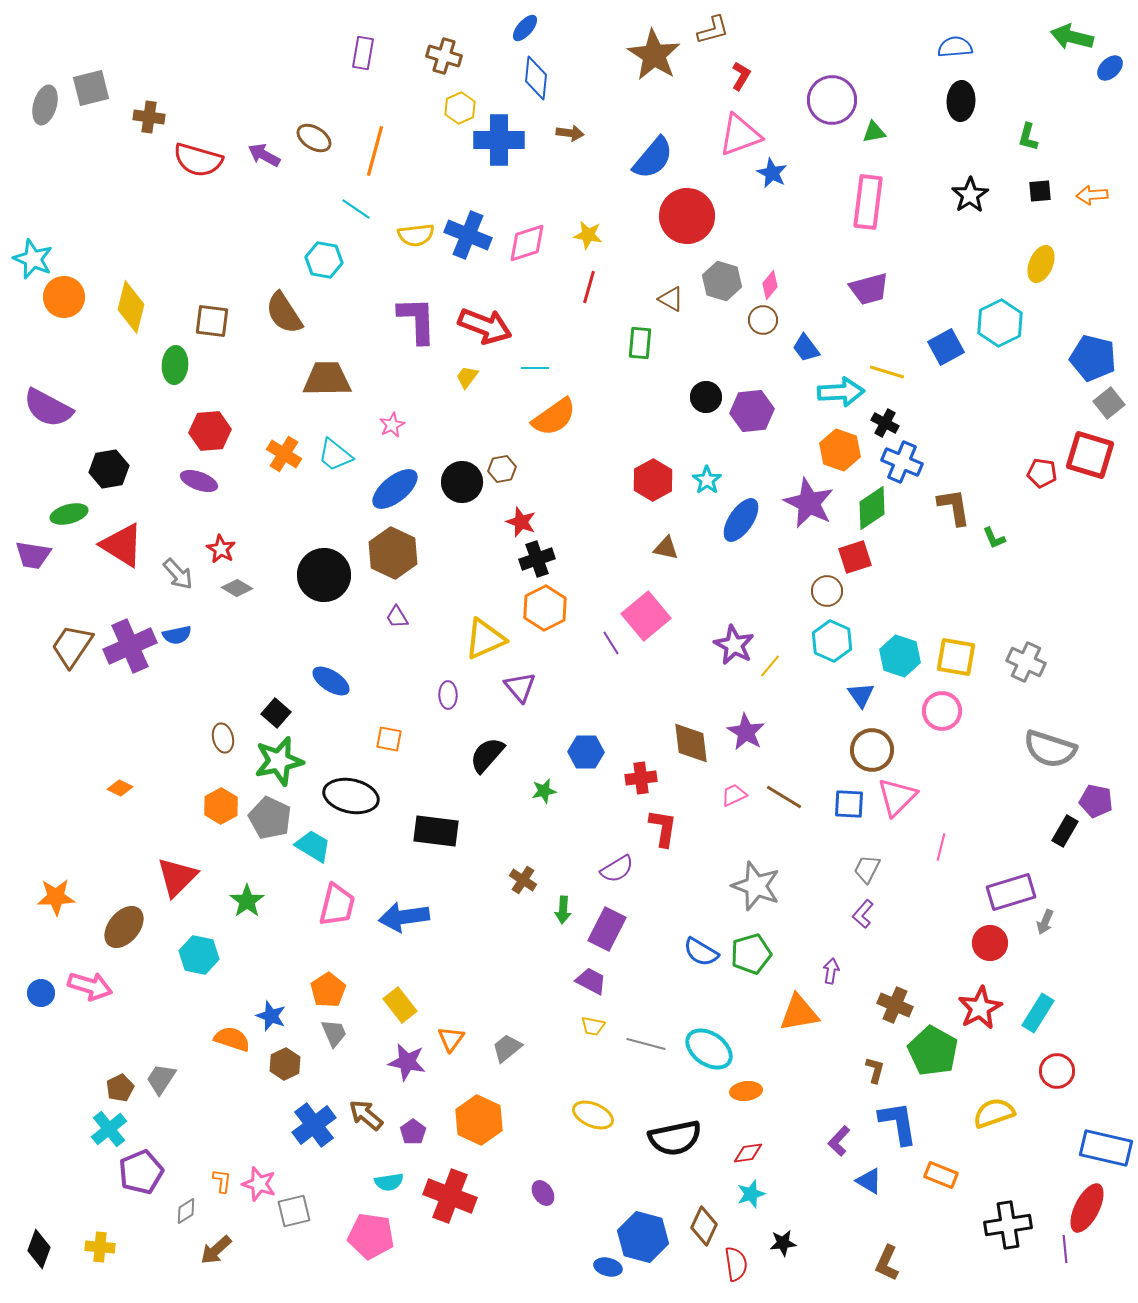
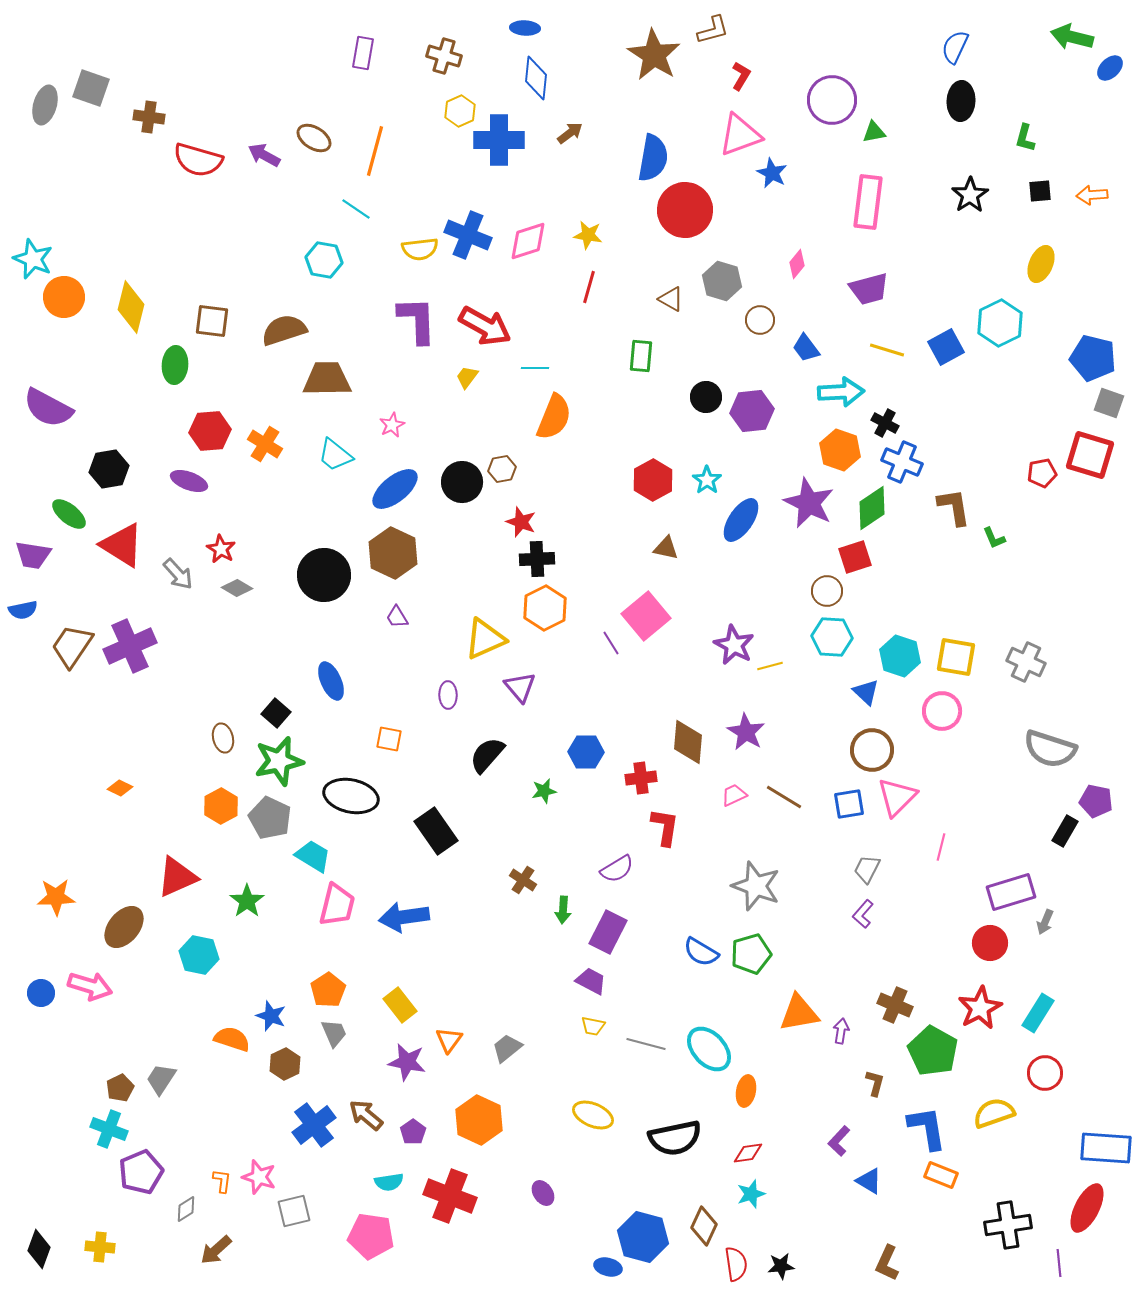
blue ellipse at (525, 28): rotated 52 degrees clockwise
blue semicircle at (955, 47): rotated 60 degrees counterclockwise
gray square at (91, 88): rotated 33 degrees clockwise
yellow hexagon at (460, 108): moved 3 px down
brown arrow at (570, 133): rotated 44 degrees counterclockwise
green L-shape at (1028, 137): moved 3 px left, 1 px down
blue semicircle at (653, 158): rotated 30 degrees counterclockwise
red circle at (687, 216): moved 2 px left, 6 px up
yellow semicircle at (416, 235): moved 4 px right, 14 px down
pink diamond at (527, 243): moved 1 px right, 2 px up
pink diamond at (770, 285): moved 27 px right, 21 px up
brown semicircle at (284, 313): moved 17 px down; rotated 105 degrees clockwise
brown circle at (763, 320): moved 3 px left
red arrow at (485, 326): rotated 8 degrees clockwise
green rectangle at (640, 343): moved 1 px right, 13 px down
yellow line at (887, 372): moved 22 px up
gray square at (1109, 403): rotated 32 degrees counterclockwise
orange semicircle at (554, 417): rotated 33 degrees counterclockwise
orange cross at (284, 454): moved 19 px left, 10 px up
red pentagon at (1042, 473): rotated 20 degrees counterclockwise
purple ellipse at (199, 481): moved 10 px left
green ellipse at (69, 514): rotated 54 degrees clockwise
black cross at (537, 559): rotated 16 degrees clockwise
blue semicircle at (177, 635): moved 154 px left, 25 px up
cyan hexagon at (832, 641): moved 4 px up; rotated 21 degrees counterclockwise
yellow line at (770, 666): rotated 35 degrees clockwise
blue ellipse at (331, 681): rotated 33 degrees clockwise
blue triangle at (861, 695): moved 5 px right, 3 px up; rotated 12 degrees counterclockwise
brown diamond at (691, 743): moved 3 px left, 1 px up; rotated 12 degrees clockwise
blue square at (849, 804): rotated 12 degrees counterclockwise
red L-shape at (663, 828): moved 2 px right, 1 px up
black rectangle at (436, 831): rotated 48 degrees clockwise
cyan trapezoid at (313, 846): moved 10 px down
red triangle at (177, 877): rotated 21 degrees clockwise
purple rectangle at (607, 929): moved 1 px right, 3 px down
purple arrow at (831, 971): moved 10 px right, 60 px down
orange triangle at (451, 1039): moved 2 px left, 1 px down
cyan ellipse at (709, 1049): rotated 12 degrees clockwise
brown L-shape at (875, 1070): moved 13 px down
red circle at (1057, 1071): moved 12 px left, 2 px down
orange ellipse at (746, 1091): rotated 72 degrees counterclockwise
blue L-shape at (898, 1123): moved 29 px right, 5 px down
cyan cross at (109, 1129): rotated 30 degrees counterclockwise
blue rectangle at (1106, 1148): rotated 9 degrees counterclockwise
pink star at (259, 1184): moved 7 px up
gray diamond at (186, 1211): moved 2 px up
black star at (783, 1243): moved 2 px left, 23 px down
purple line at (1065, 1249): moved 6 px left, 14 px down
